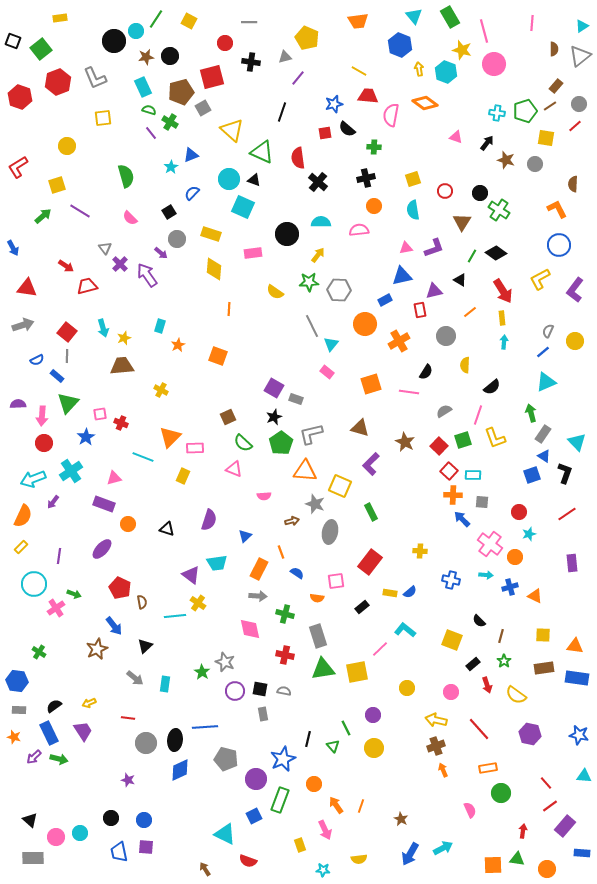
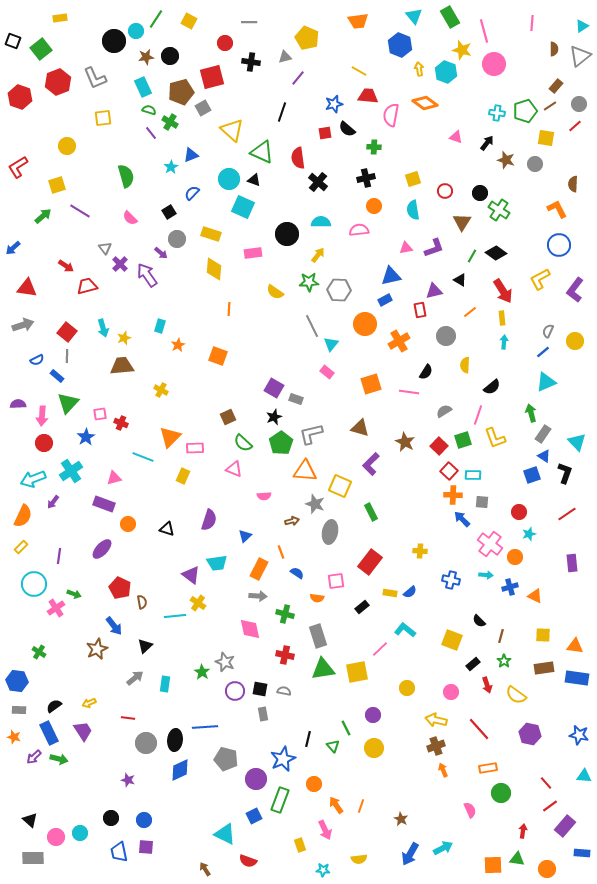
blue arrow at (13, 248): rotated 77 degrees clockwise
blue triangle at (402, 276): moved 11 px left
gray arrow at (135, 678): rotated 78 degrees counterclockwise
